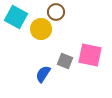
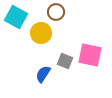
yellow circle: moved 4 px down
